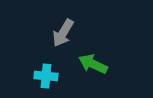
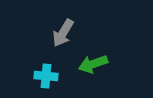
green arrow: rotated 44 degrees counterclockwise
